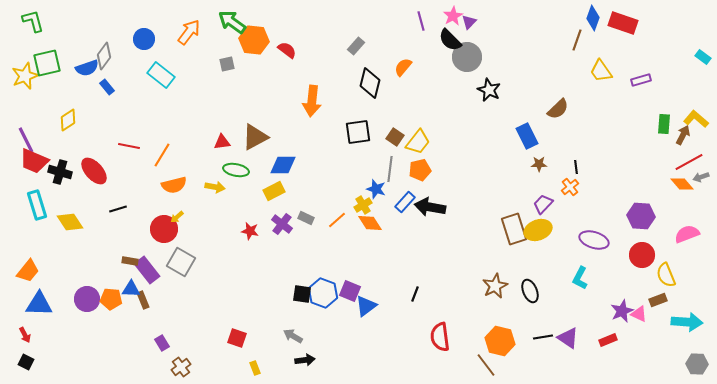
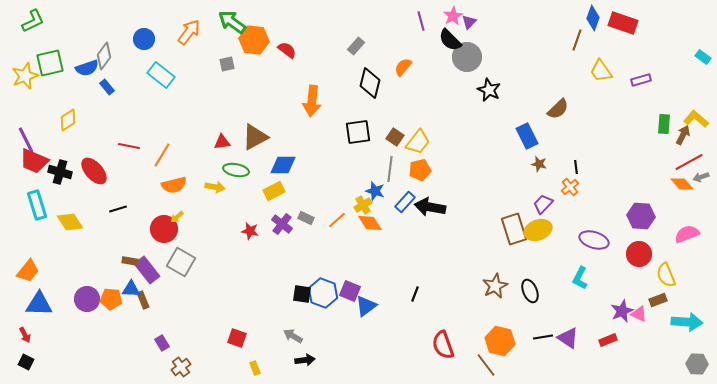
green L-shape at (33, 21): rotated 80 degrees clockwise
green square at (47, 63): moved 3 px right
brown star at (539, 164): rotated 14 degrees clockwise
blue star at (376, 189): moved 1 px left, 2 px down
red circle at (642, 255): moved 3 px left, 1 px up
red semicircle at (440, 337): moved 3 px right, 8 px down; rotated 12 degrees counterclockwise
